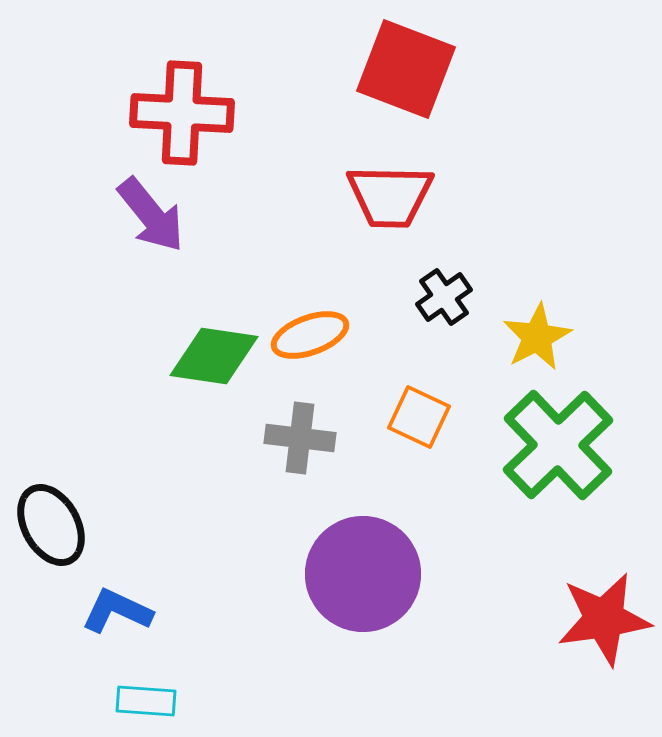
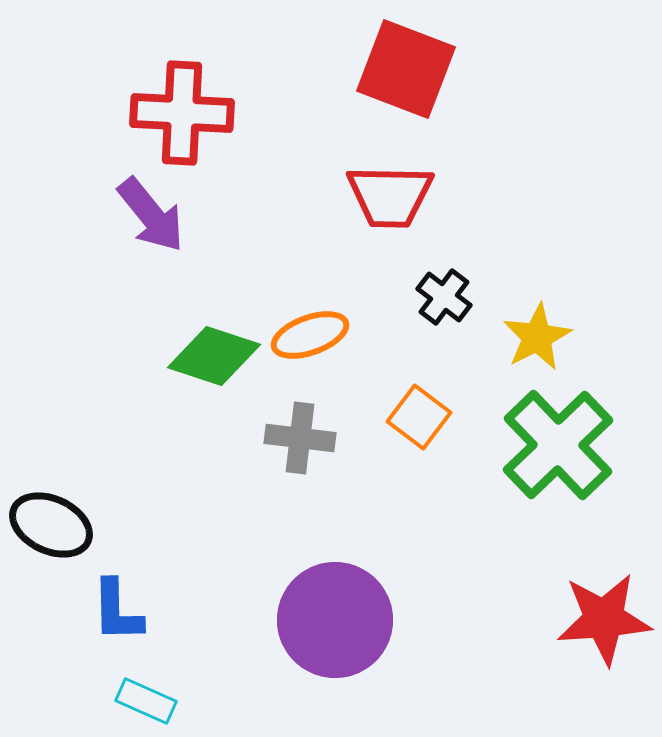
black cross: rotated 18 degrees counterclockwise
green diamond: rotated 10 degrees clockwise
orange square: rotated 12 degrees clockwise
black ellipse: rotated 36 degrees counterclockwise
purple circle: moved 28 px left, 46 px down
blue L-shape: rotated 116 degrees counterclockwise
red star: rotated 4 degrees clockwise
cyan rectangle: rotated 20 degrees clockwise
